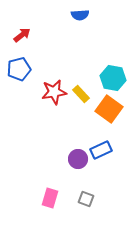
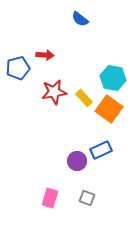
blue semicircle: moved 4 px down; rotated 42 degrees clockwise
red arrow: moved 23 px right, 20 px down; rotated 42 degrees clockwise
blue pentagon: moved 1 px left, 1 px up
yellow rectangle: moved 3 px right, 4 px down
purple circle: moved 1 px left, 2 px down
gray square: moved 1 px right, 1 px up
